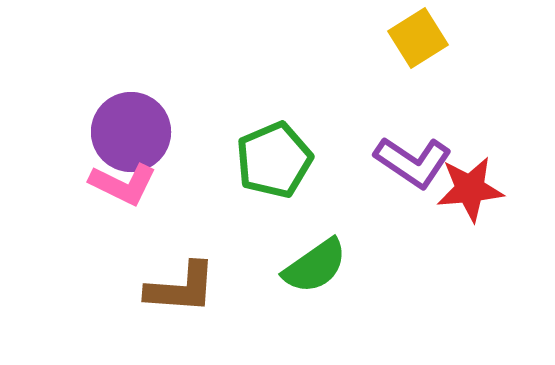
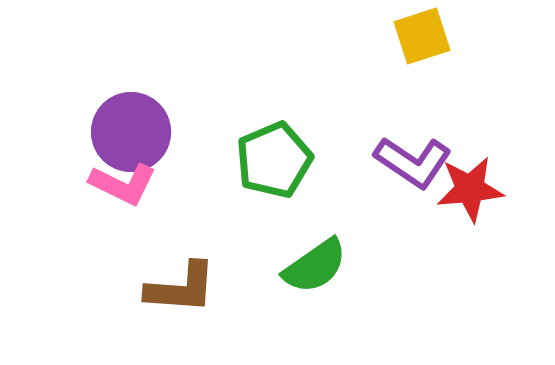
yellow square: moved 4 px right, 2 px up; rotated 14 degrees clockwise
